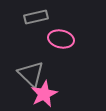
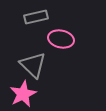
gray triangle: moved 2 px right, 9 px up
pink star: moved 21 px left
